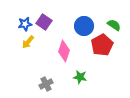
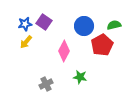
green semicircle: rotated 48 degrees counterclockwise
yellow arrow: moved 2 px left
pink diamond: rotated 10 degrees clockwise
